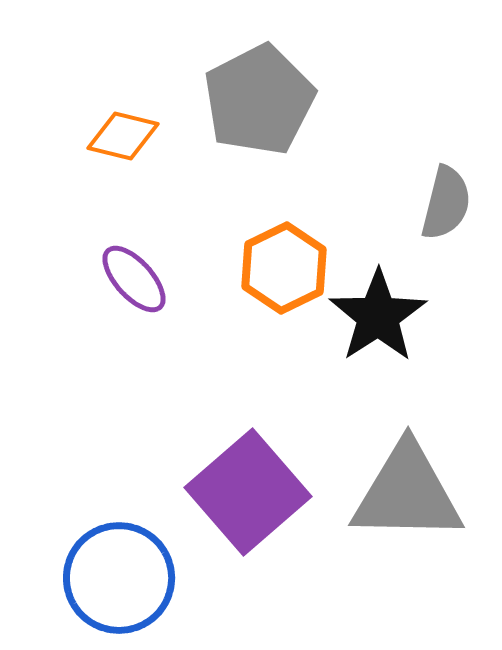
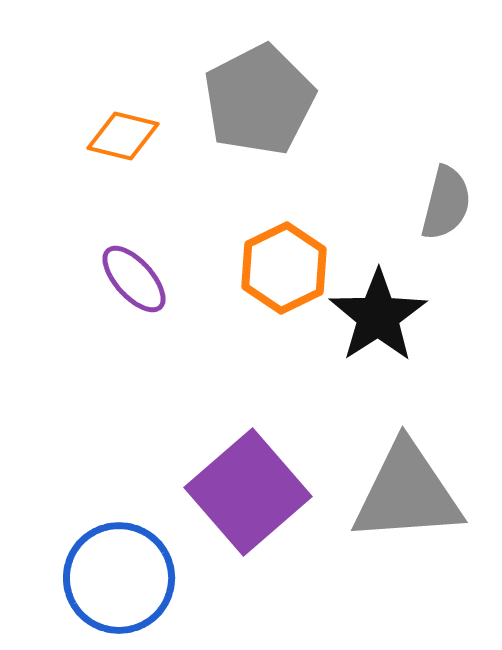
gray triangle: rotated 5 degrees counterclockwise
